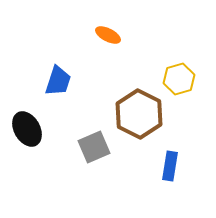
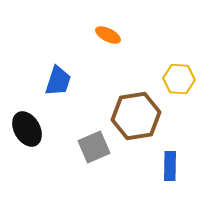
yellow hexagon: rotated 20 degrees clockwise
brown hexagon: moved 3 px left, 2 px down; rotated 24 degrees clockwise
blue rectangle: rotated 8 degrees counterclockwise
